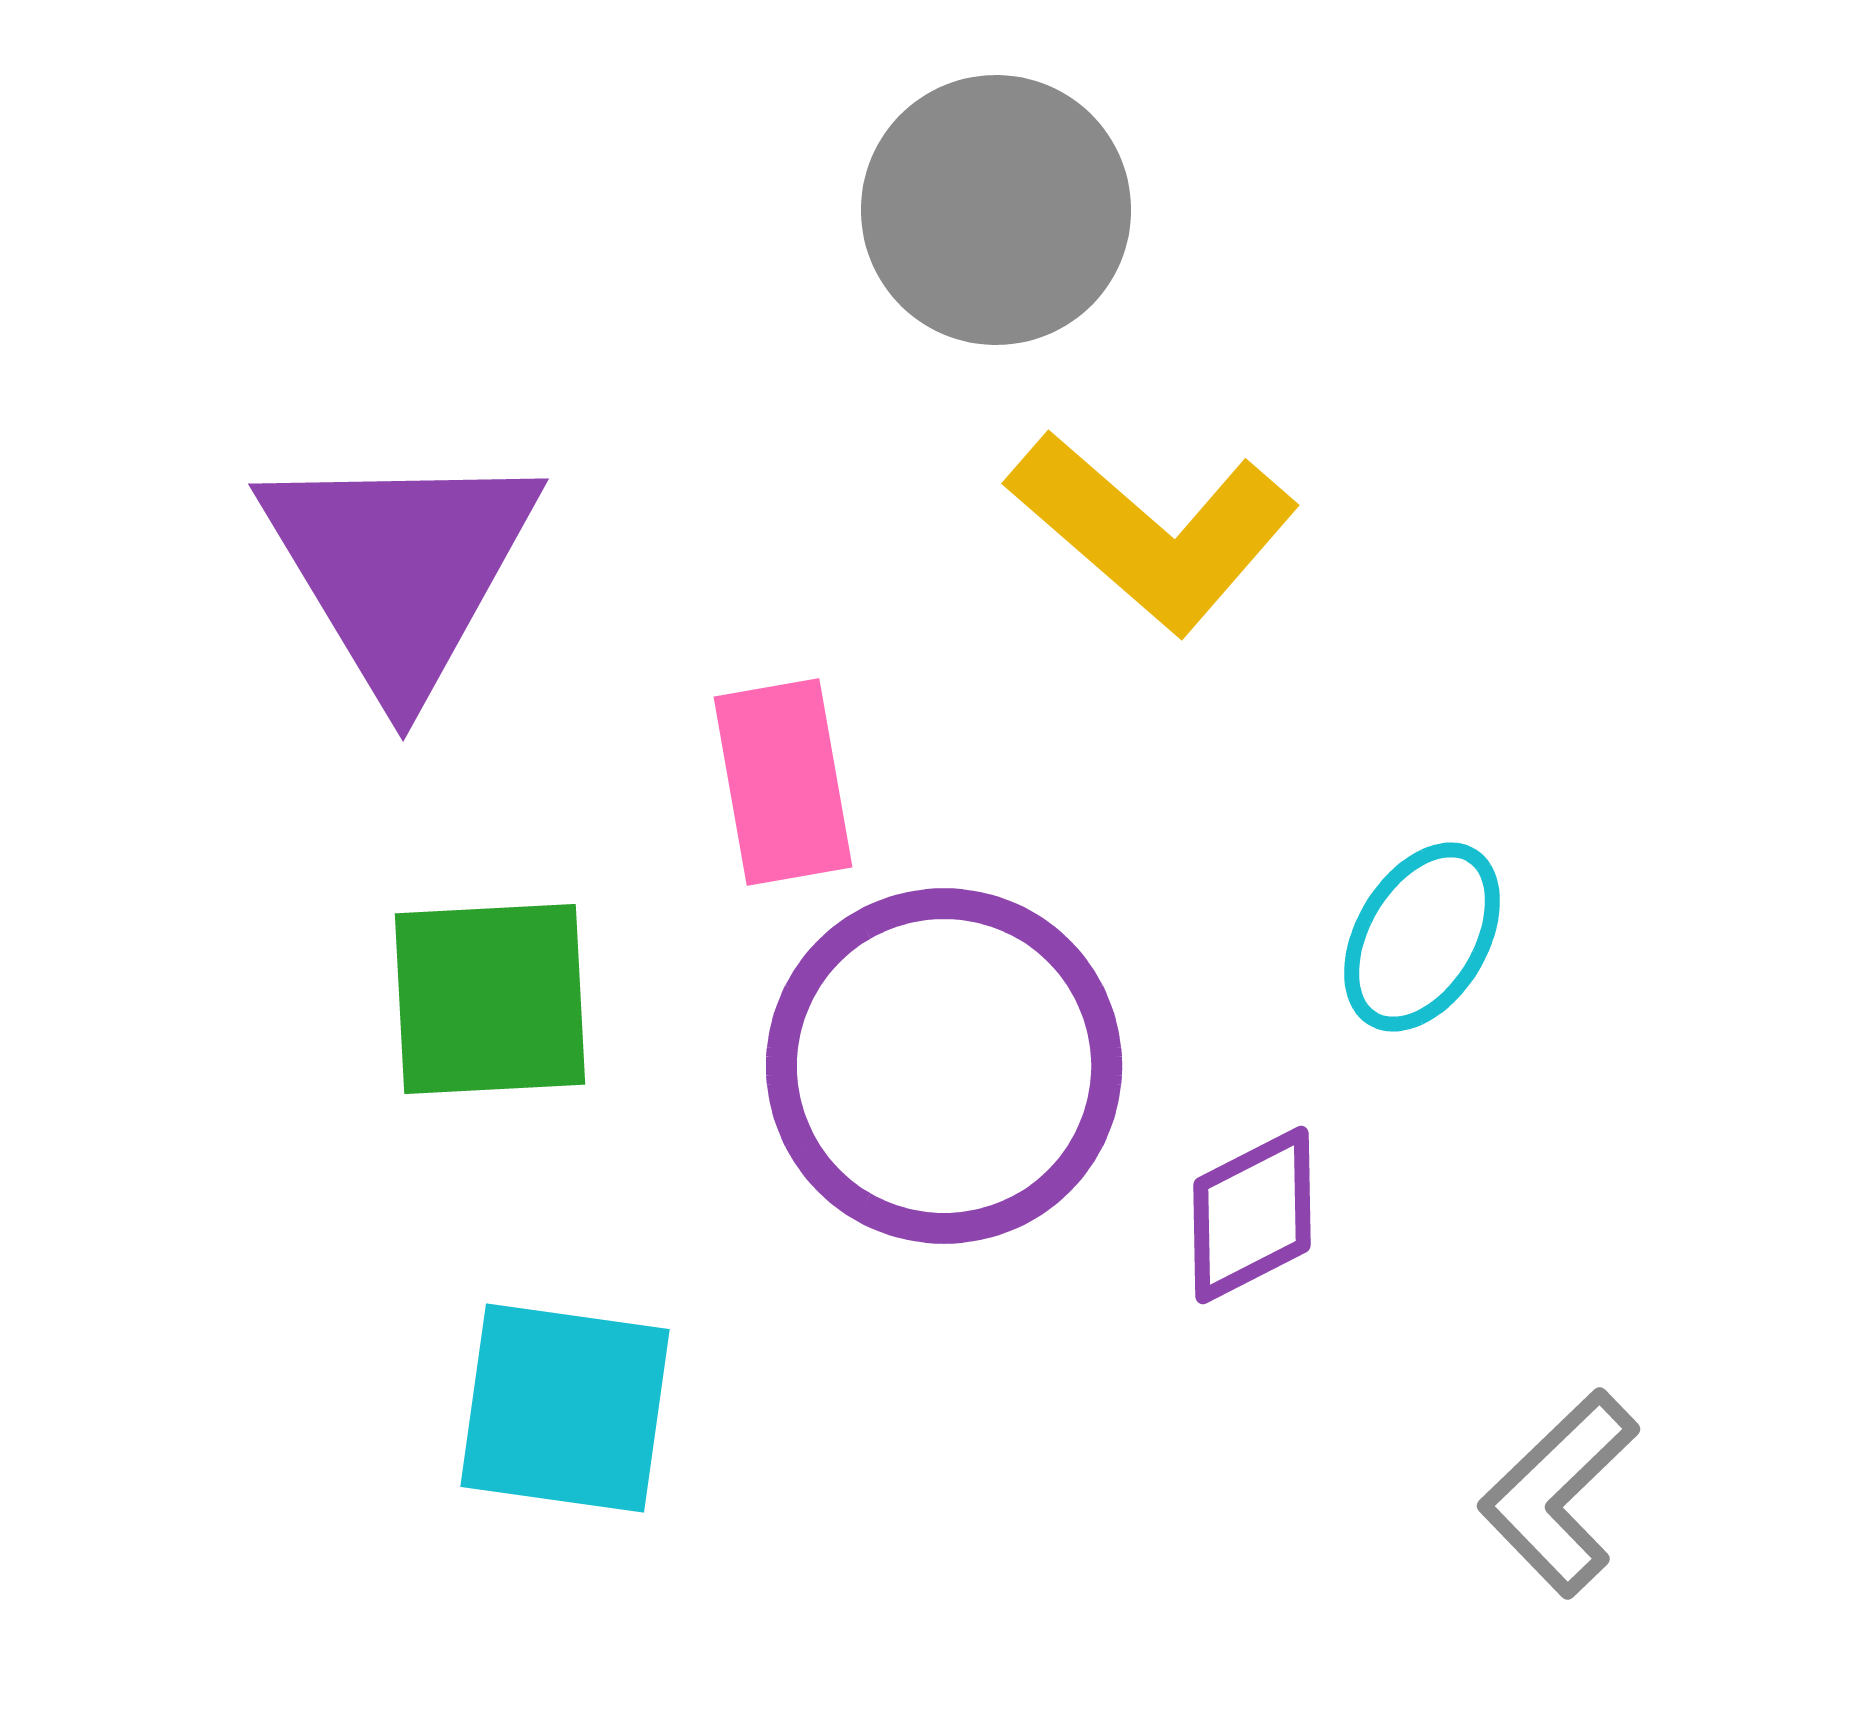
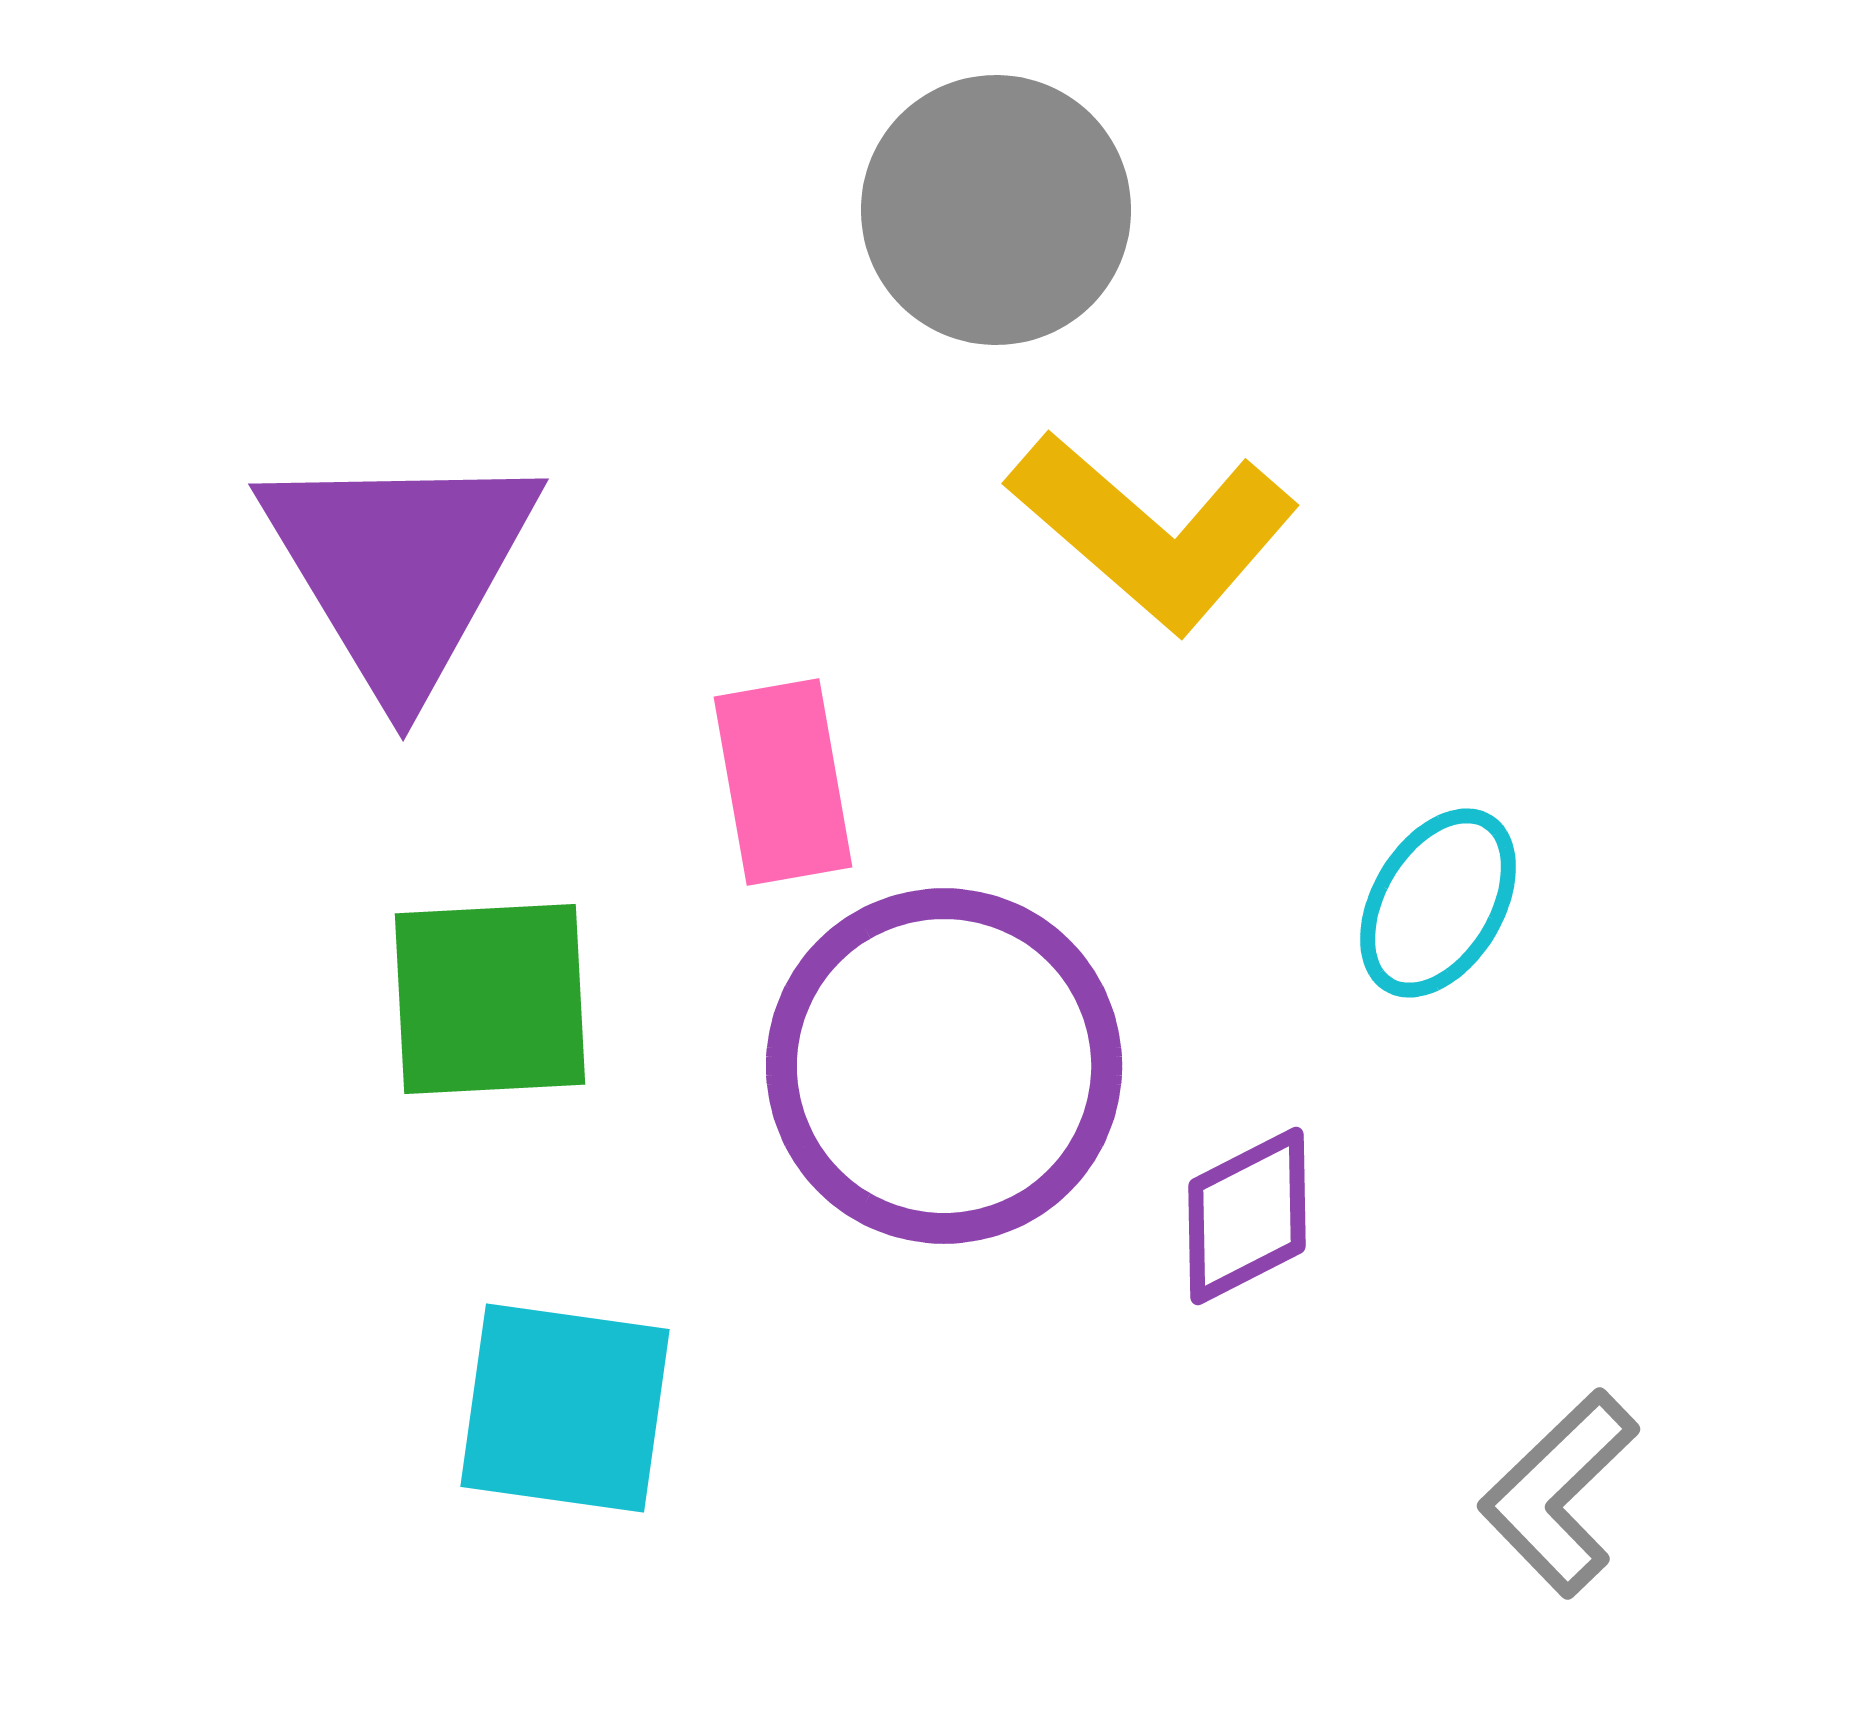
cyan ellipse: moved 16 px right, 34 px up
purple diamond: moved 5 px left, 1 px down
